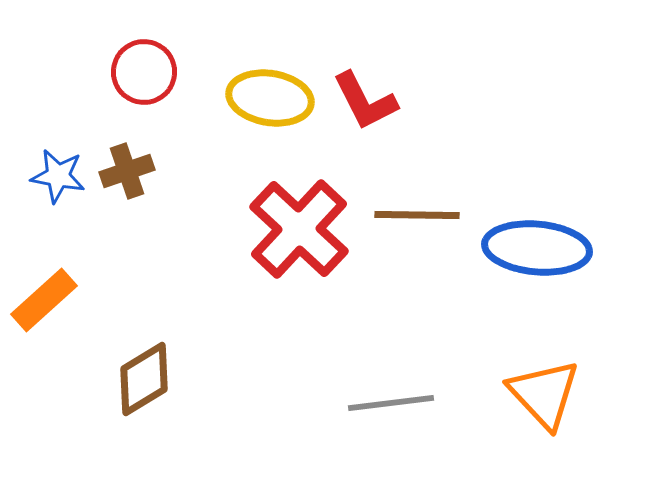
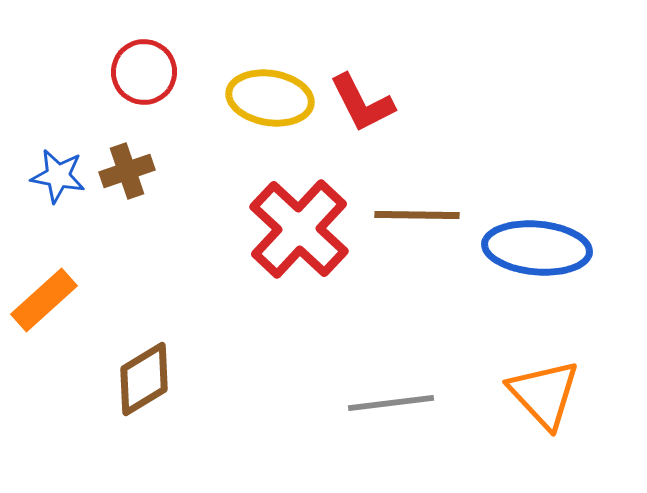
red L-shape: moved 3 px left, 2 px down
